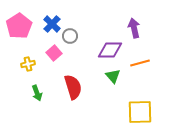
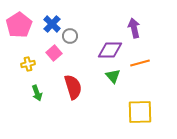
pink pentagon: moved 1 px up
